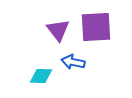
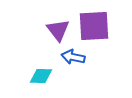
purple square: moved 2 px left, 1 px up
blue arrow: moved 5 px up
